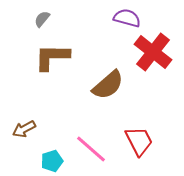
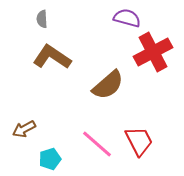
gray semicircle: rotated 42 degrees counterclockwise
red cross: rotated 24 degrees clockwise
brown L-shape: rotated 33 degrees clockwise
pink line: moved 6 px right, 5 px up
cyan pentagon: moved 2 px left, 2 px up
